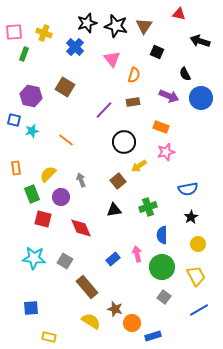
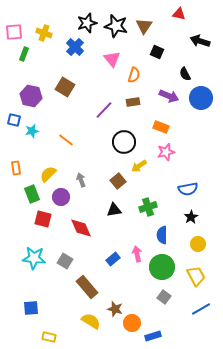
blue line at (199, 310): moved 2 px right, 1 px up
